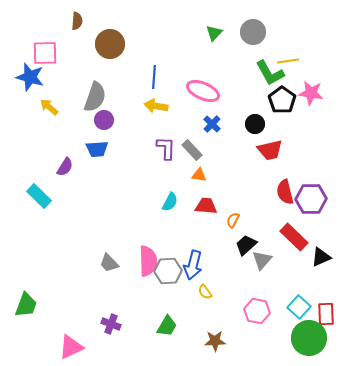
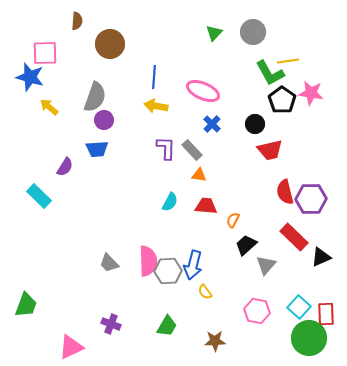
gray triangle at (262, 260): moved 4 px right, 5 px down
